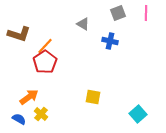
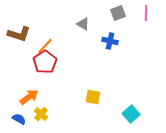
cyan square: moved 7 px left
